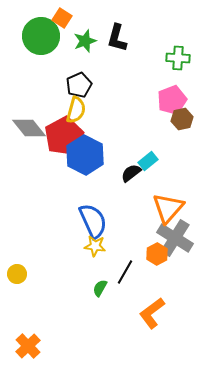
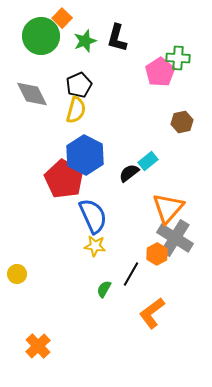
orange square: rotated 12 degrees clockwise
pink pentagon: moved 12 px left, 28 px up; rotated 12 degrees counterclockwise
brown hexagon: moved 3 px down
gray diamond: moved 3 px right, 34 px up; rotated 12 degrees clockwise
red pentagon: moved 43 px down; rotated 15 degrees counterclockwise
black semicircle: moved 2 px left
blue semicircle: moved 5 px up
black line: moved 6 px right, 2 px down
green semicircle: moved 4 px right, 1 px down
orange cross: moved 10 px right
